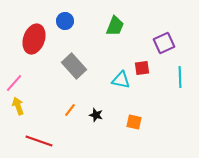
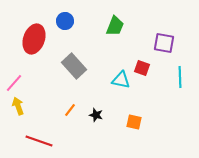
purple square: rotated 35 degrees clockwise
red square: rotated 28 degrees clockwise
